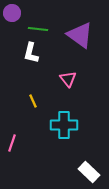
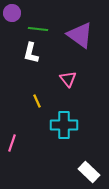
yellow line: moved 4 px right
